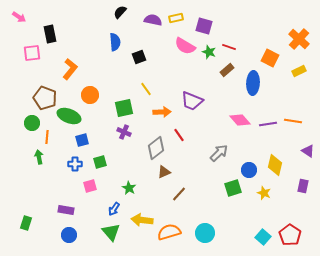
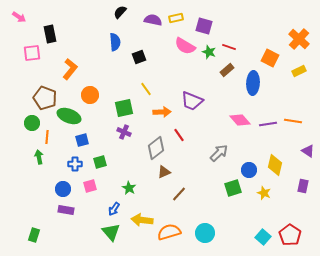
green rectangle at (26, 223): moved 8 px right, 12 px down
blue circle at (69, 235): moved 6 px left, 46 px up
